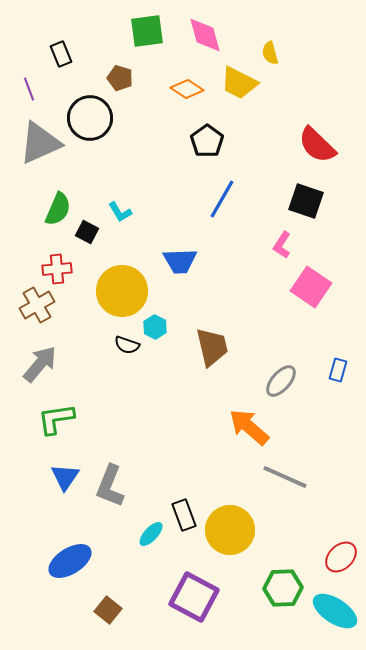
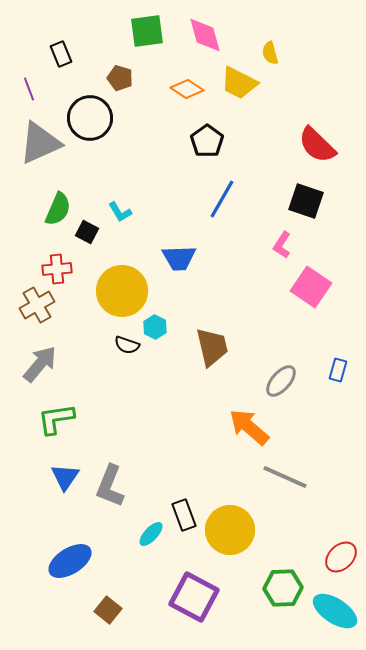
blue trapezoid at (180, 261): moved 1 px left, 3 px up
